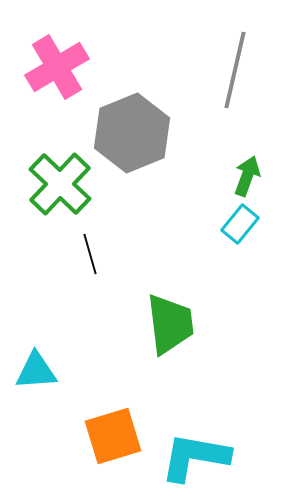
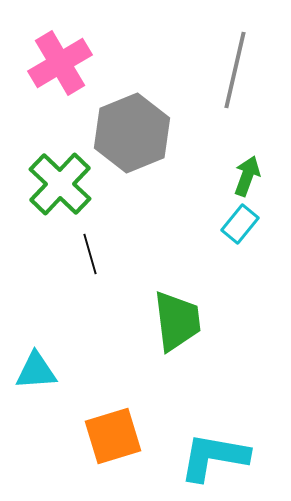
pink cross: moved 3 px right, 4 px up
green trapezoid: moved 7 px right, 3 px up
cyan L-shape: moved 19 px right
